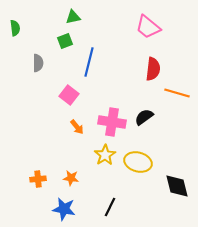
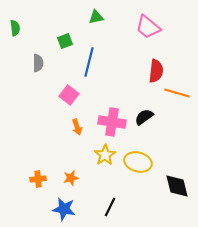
green triangle: moved 23 px right
red semicircle: moved 3 px right, 2 px down
orange arrow: rotated 21 degrees clockwise
orange star: rotated 21 degrees counterclockwise
